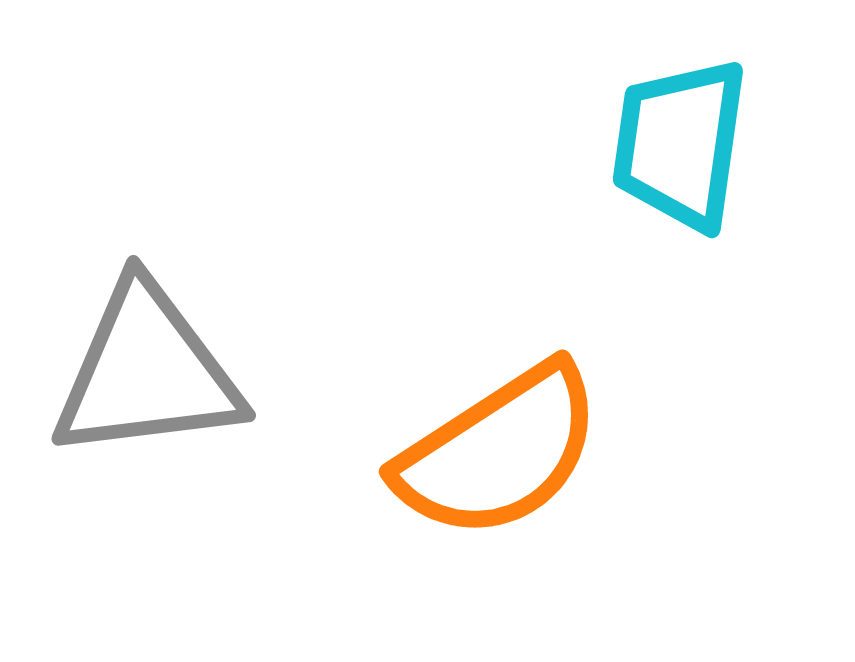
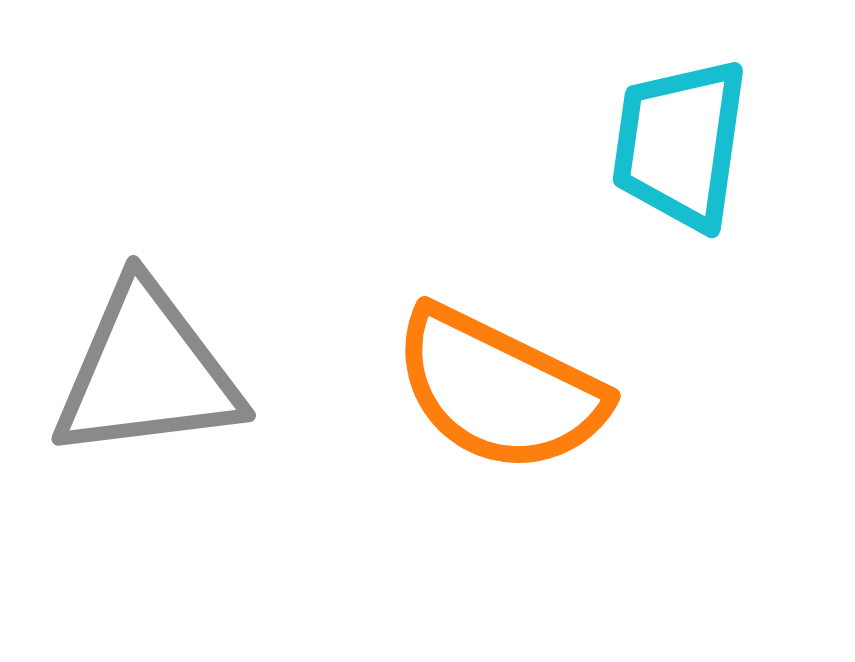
orange semicircle: moved 62 px up; rotated 59 degrees clockwise
